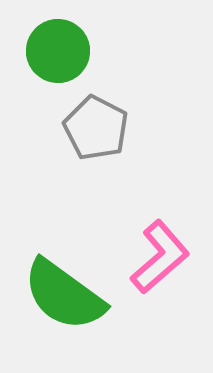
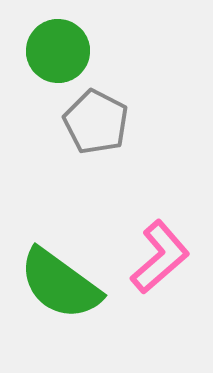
gray pentagon: moved 6 px up
green semicircle: moved 4 px left, 11 px up
